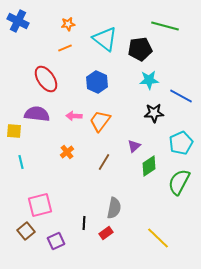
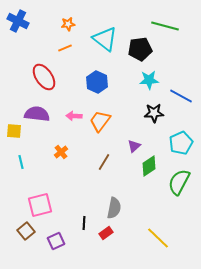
red ellipse: moved 2 px left, 2 px up
orange cross: moved 6 px left
